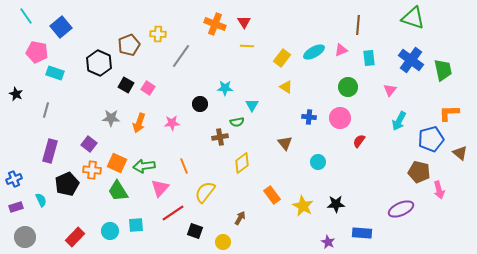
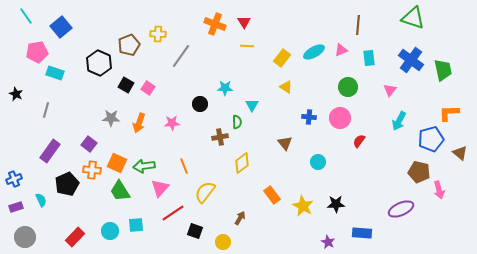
pink pentagon at (37, 52): rotated 20 degrees counterclockwise
green semicircle at (237, 122): rotated 80 degrees counterclockwise
purple rectangle at (50, 151): rotated 20 degrees clockwise
green trapezoid at (118, 191): moved 2 px right
